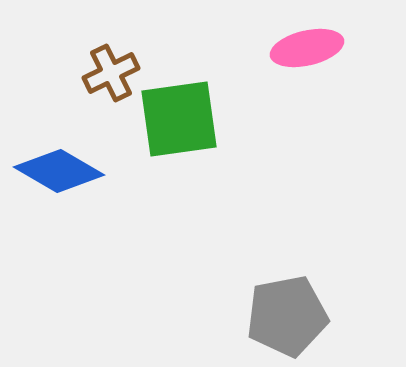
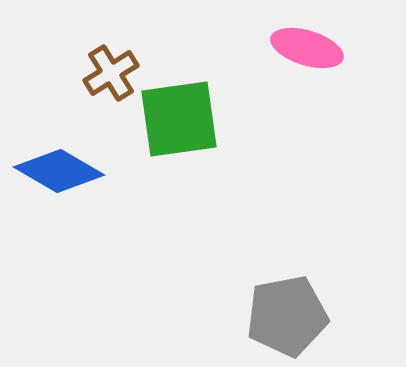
pink ellipse: rotated 30 degrees clockwise
brown cross: rotated 6 degrees counterclockwise
